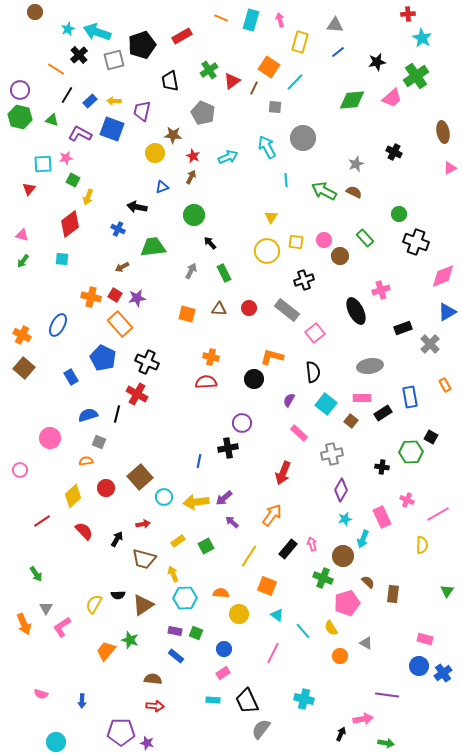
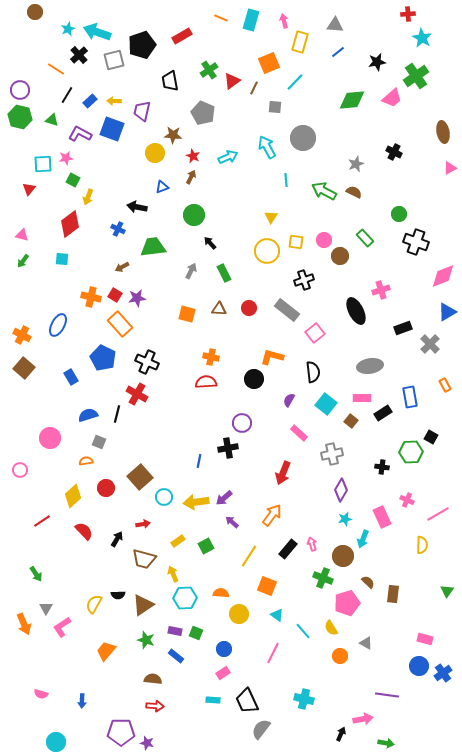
pink arrow at (280, 20): moved 4 px right, 1 px down
orange square at (269, 67): moved 4 px up; rotated 35 degrees clockwise
green star at (130, 640): moved 16 px right
